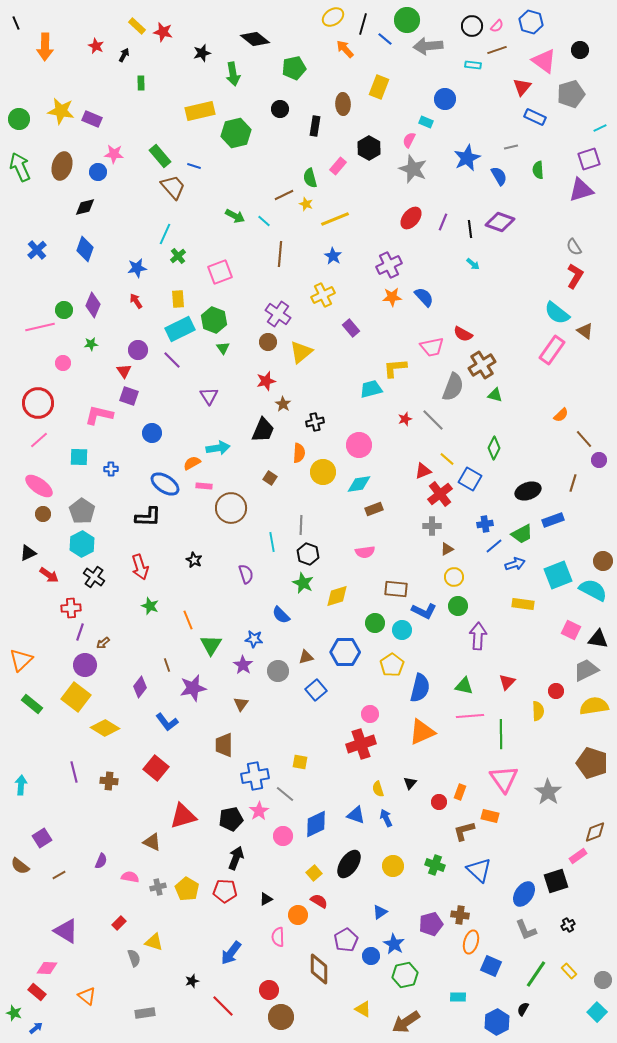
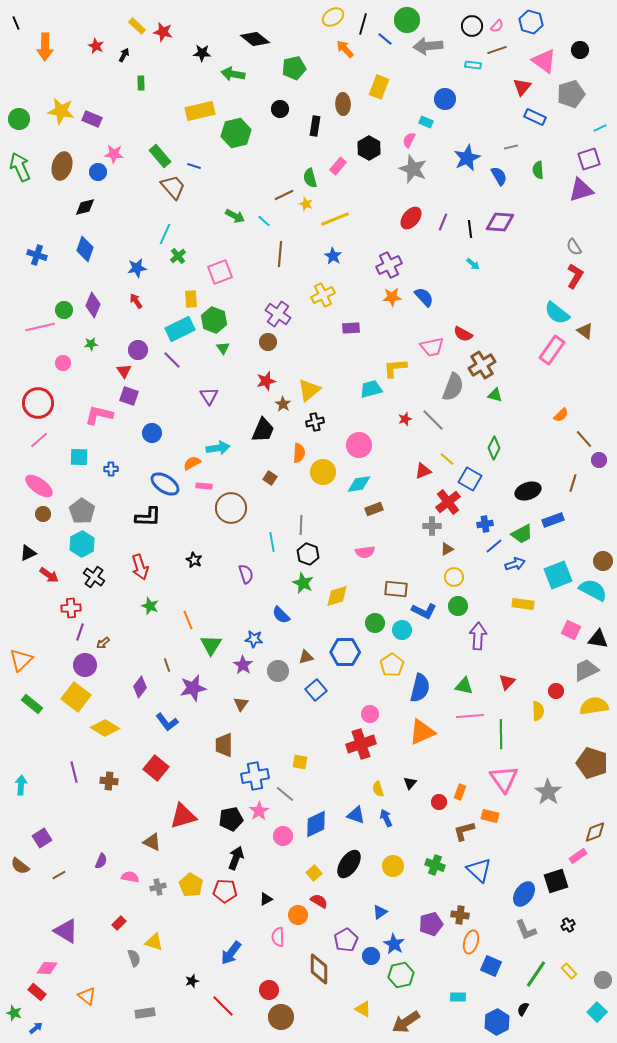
black star at (202, 53): rotated 18 degrees clockwise
green arrow at (233, 74): rotated 110 degrees clockwise
purple diamond at (500, 222): rotated 16 degrees counterclockwise
blue cross at (37, 250): moved 5 px down; rotated 30 degrees counterclockwise
yellow rectangle at (178, 299): moved 13 px right
purple rectangle at (351, 328): rotated 54 degrees counterclockwise
yellow triangle at (301, 352): moved 8 px right, 38 px down
red cross at (440, 494): moved 8 px right, 8 px down
yellow pentagon at (187, 889): moved 4 px right, 4 px up
green hexagon at (405, 975): moved 4 px left
